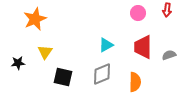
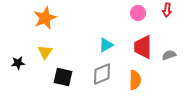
orange star: moved 10 px right, 1 px up
orange semicircle: moved 2 px up
